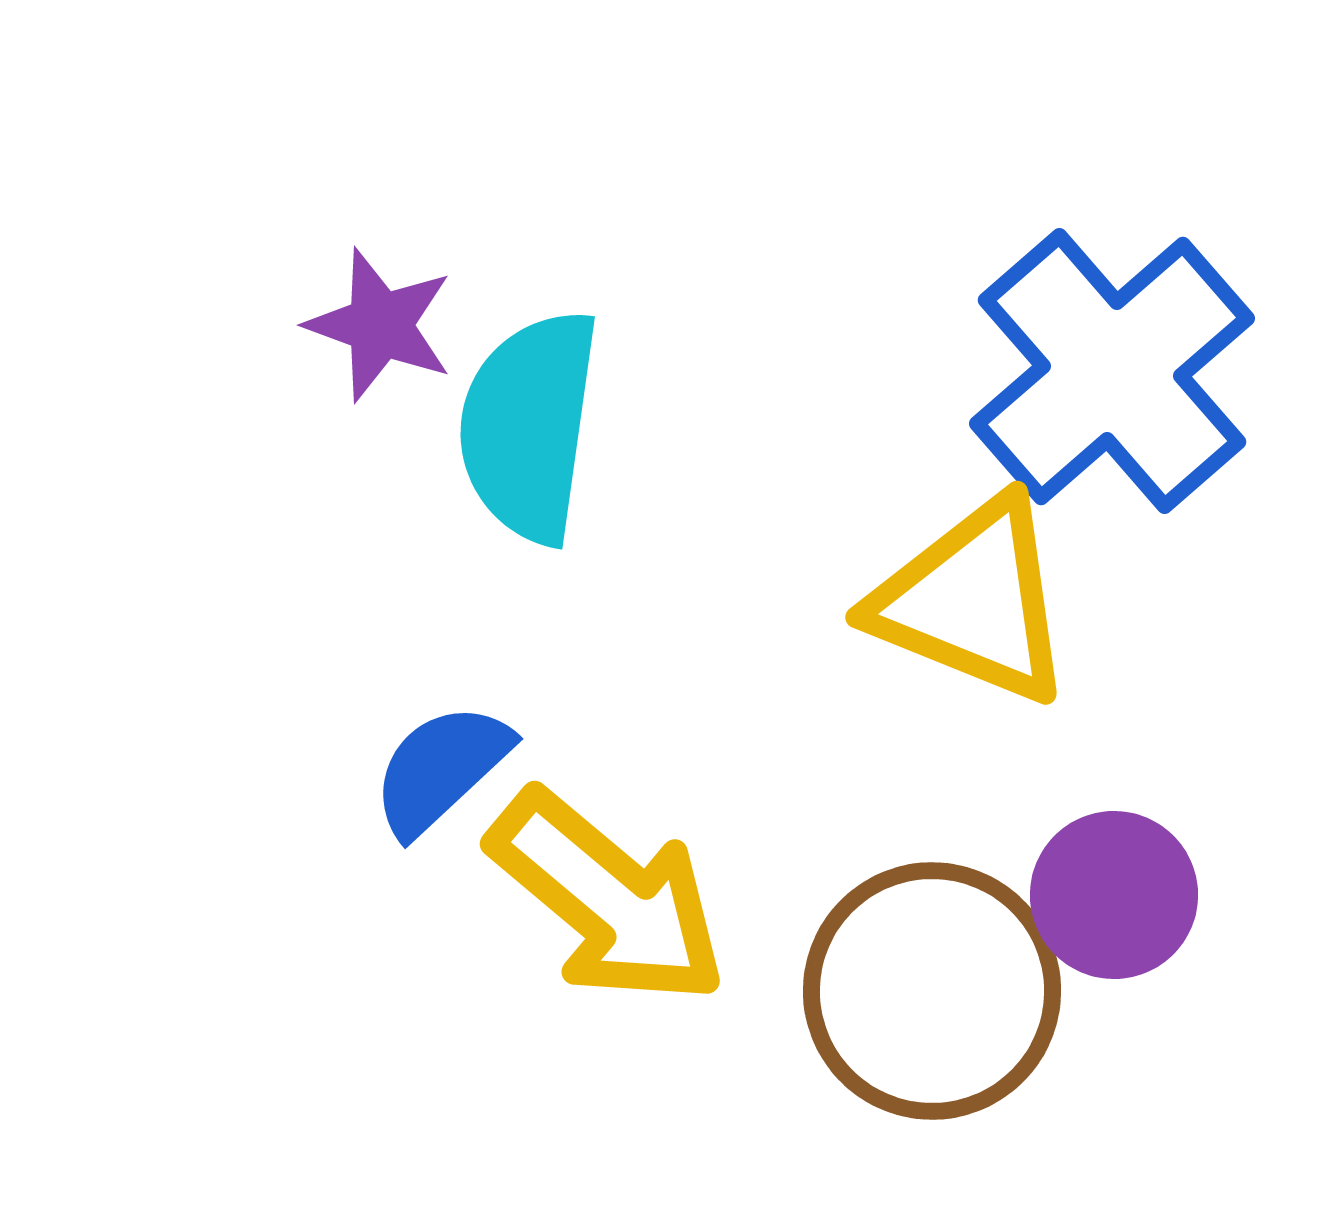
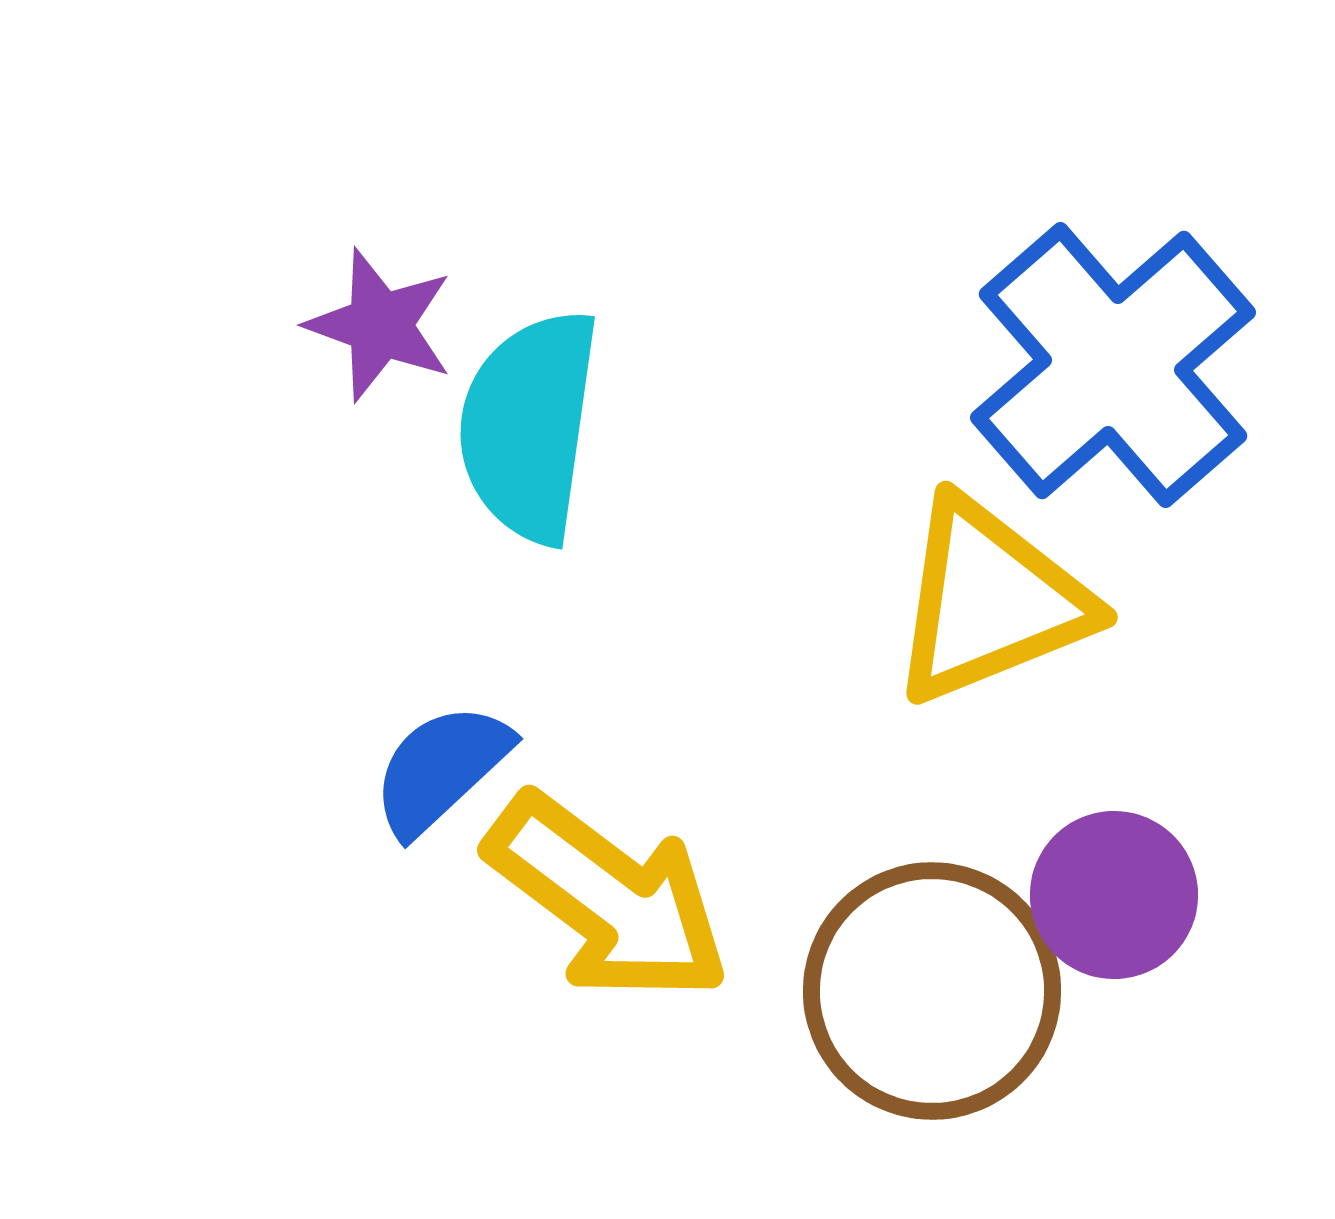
blue cross: moved 1 px right, 6 px up
yellow triangle: moved 17 px right; rotated 44 degrees counterclockwise
yellow arrow: rotated 3 degrees counterclockwise
